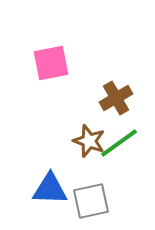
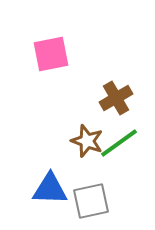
pink square: moved 9 px up
brown star: moved 2 px left
